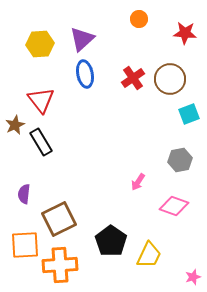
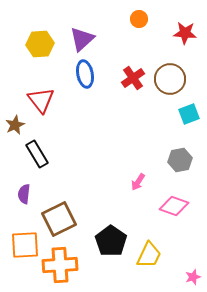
black rectangle: moved 4 px left, 12 px down
